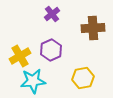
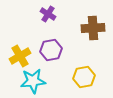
purple cross: moved 4 px left; rotated 21 degrees counterclockwise
purple hexagon: rotated 15 degrees clockwise
yellow hexagon: moved 1 px right, 1 px up
